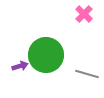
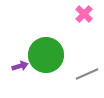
gray line: rotated 40 degrees counterclockwise
